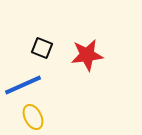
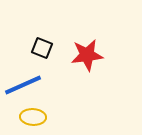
yellow ellipse: rotated 60 degrees counterclockwise
